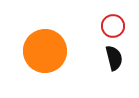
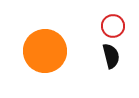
black semicircle: moved 3 px left, 2 px up
